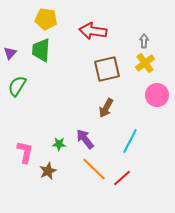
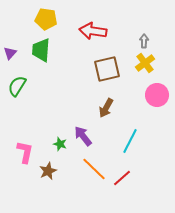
purple arrow: moved 2 px left, 3 px up
green star: moved 1 px right; rotated 16 degrees clockwise
